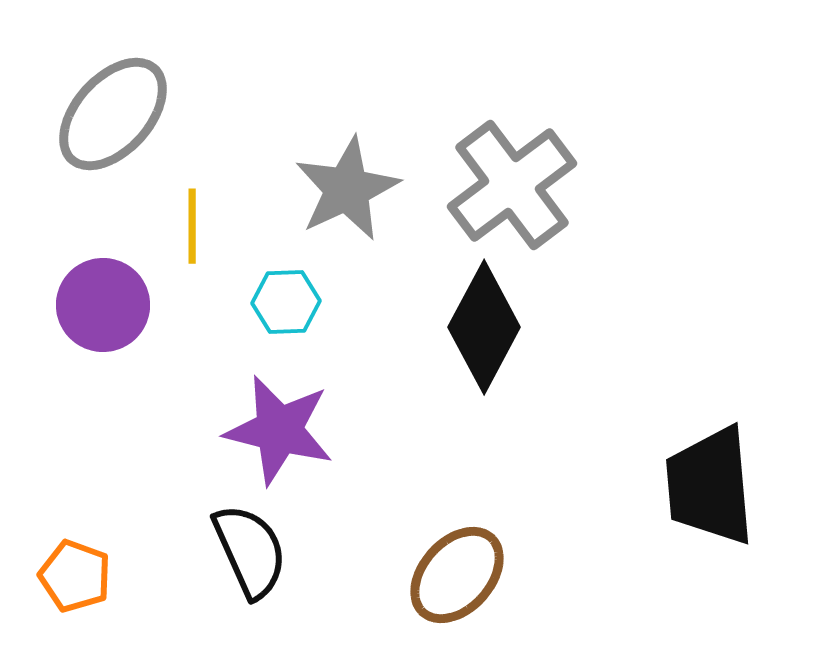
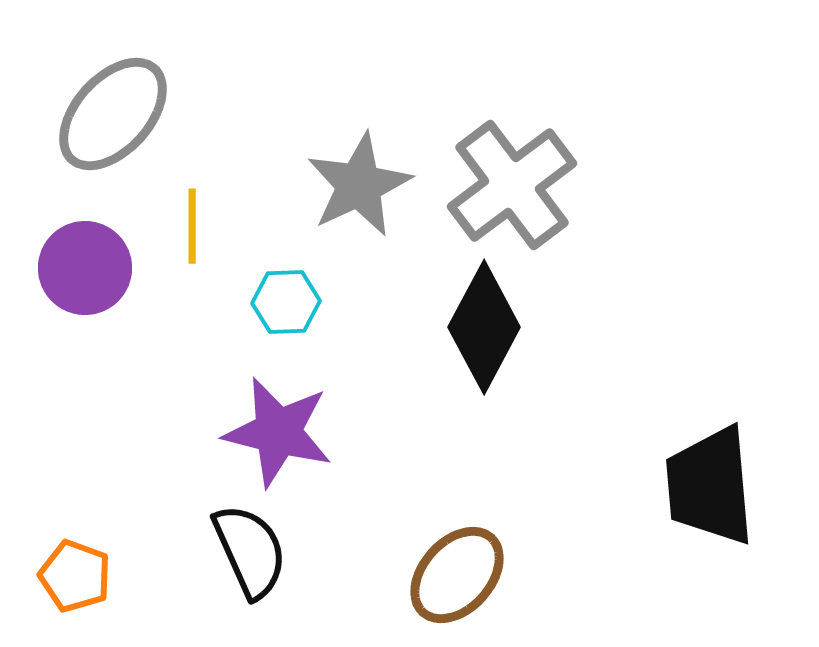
gray star: moved 12 px right, 4 px up
purple circle: moved 18 px left, 37 px up
purple star: moved 1 px left, 2 px down
